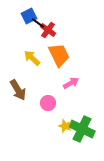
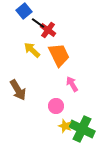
blue square: moved 5 px left, 5 px up; rotated 14 degrees counterclockwise
yellow arrow: moved 8 px up
pink arrow: moved 1 px right, 1 px down; rotated 91 degrees counterclockwise
pink circle: moved 8 px right, 3 px down
